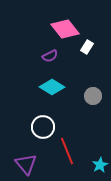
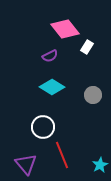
gray circle: moved 1 px up
red line: moved 5 px left, 4 px down
